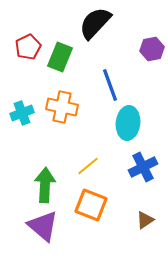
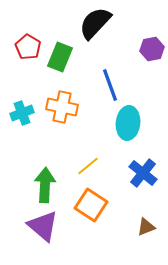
red pentagon: rotated 15 degrees counterclockwise
blue cross: moved 6 px down; rotated 24 degrees counterclockwise
orange square: rotated 12 degrees clockwise
brown triangle: moved 1 px right, 7 px down; rotated 12 degrees clockwise
